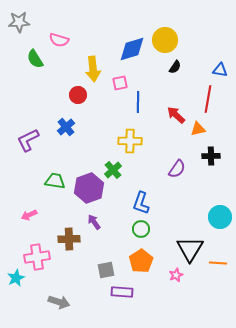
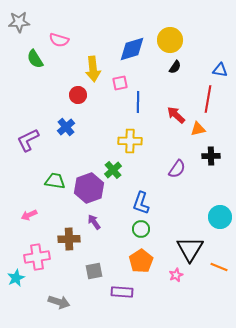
yellow circle: moved 5 px right
orange line: moved 1 px right, 4 px down; rotated 18 degrees clockwise
gray square: moved 12 px left, 1 px down
